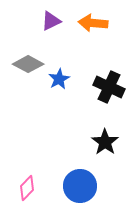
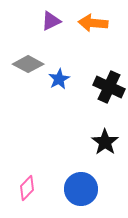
blue circle: moved 1 px right, 3 px down
